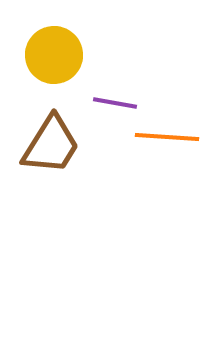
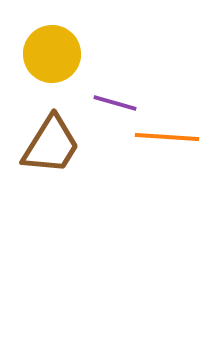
yellow circle: moved 2 px left, 1 px up
purple line: rotated 6 degrees clockwise
